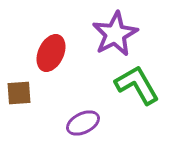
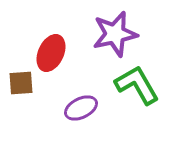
purple star: rotated 15 degrees clockwise
brown square: moved 2 px right, 10 px up
purple ellipse: moved 2 px left, 15 px up
